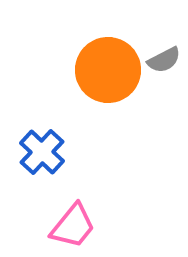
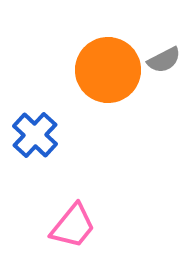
blue cross: moved 7 px left, 17 px up
